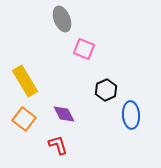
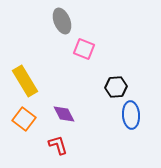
gray ellipse: moved 2 px down
black hexagon: moved 10 px right, 3 px up; rotated 20 degrees clockwise
